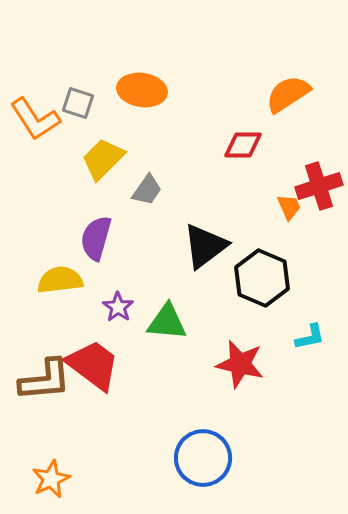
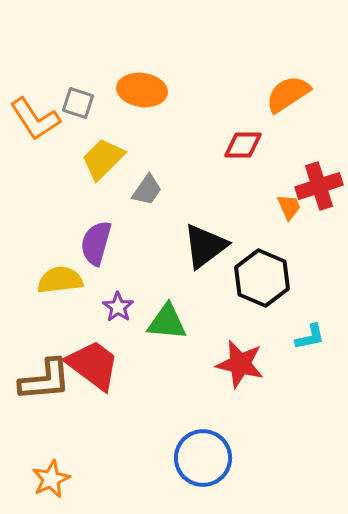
purple semicircle: moved 5 px down
